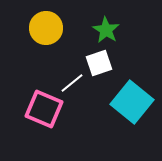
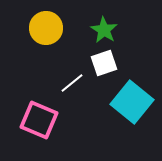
green star: moved 2 px left
white square: moved 5 px right
pink square: moved 5 px left, 11 px down
